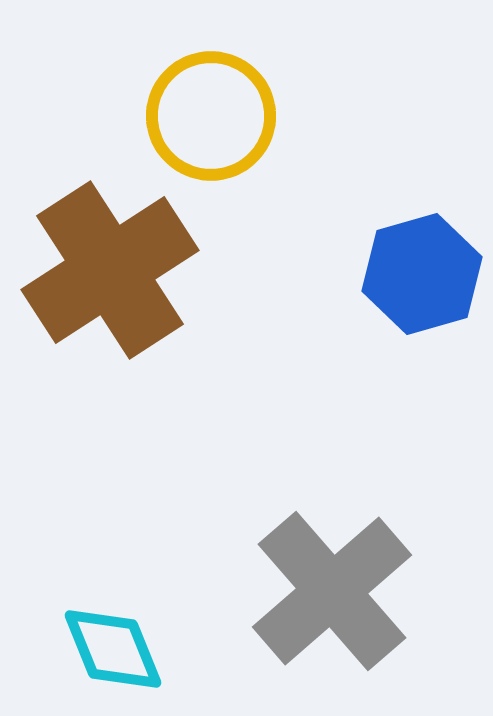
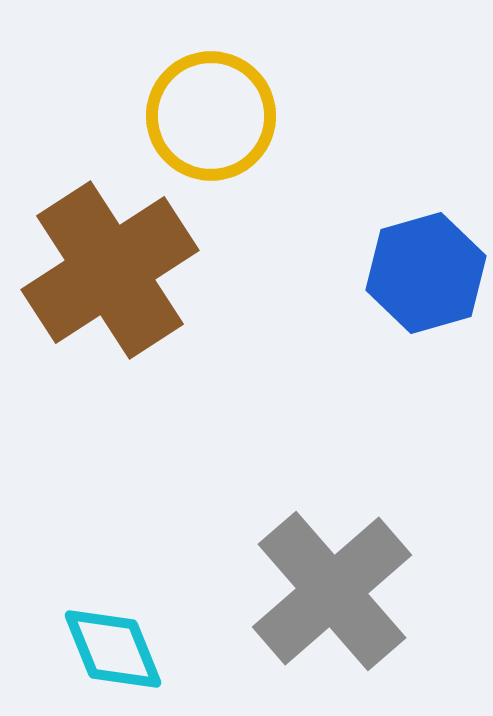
blue hexagon: moved 4 px right, 1 px up
